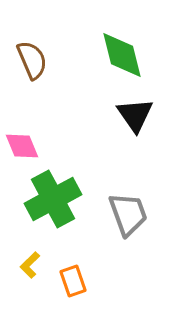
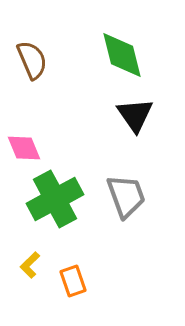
pink diamond: moved 2 px right, 2 px down
green cross: moved 2 px right
gray trapezoid: moved 2 px left, 18 px up
